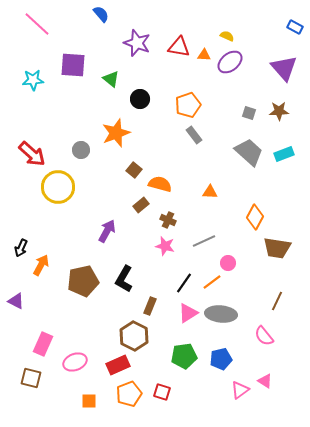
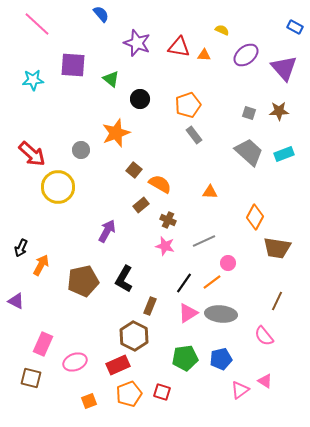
yellow semicircle at (227, 36): moved 5 px left, 6 px up
purple ellipse at (230, 62): moved 16 px right, 7 px up
orange semicircle at (160, 184): rotated 15 degrees clockwise
green pentagon at (184, 356): moved 1 px right, 2 px down
orange square at (89, 401): rotated 21 degrees counterclockwise
